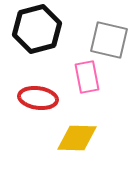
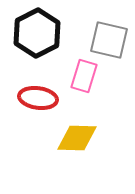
black hexagon: moved 4 px down; rotated 12 degrees counterclockwise
pink rectangle: moved 3 px left, 1 px up; rotated 28 degrees clockwise
